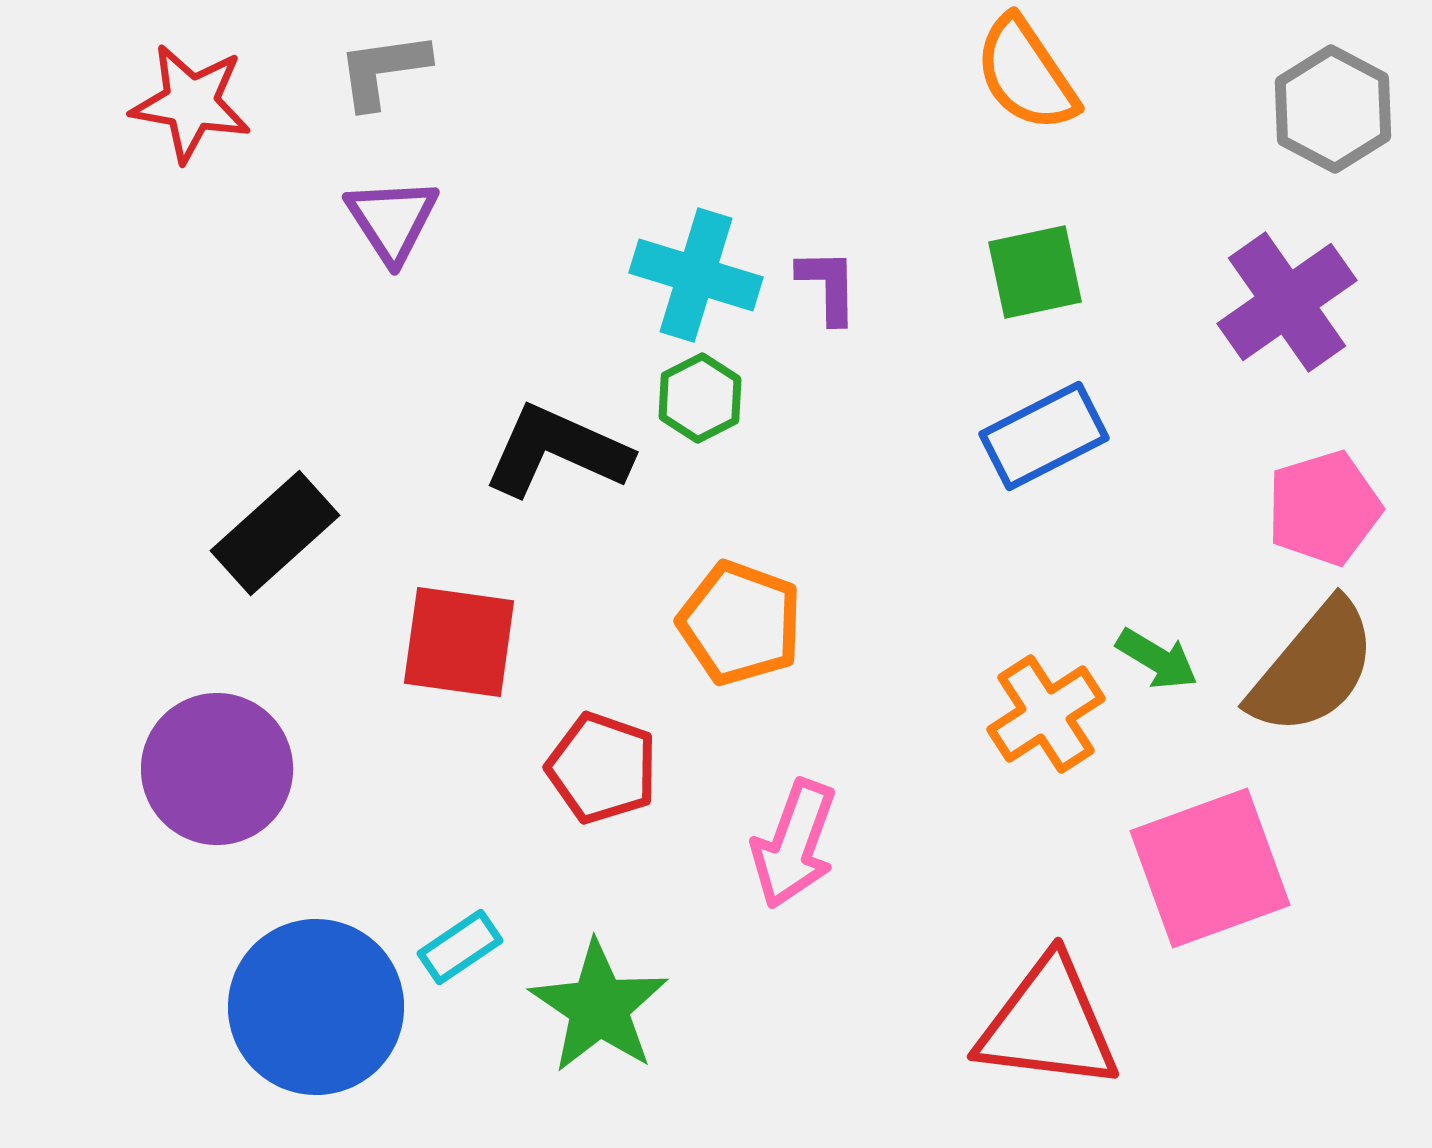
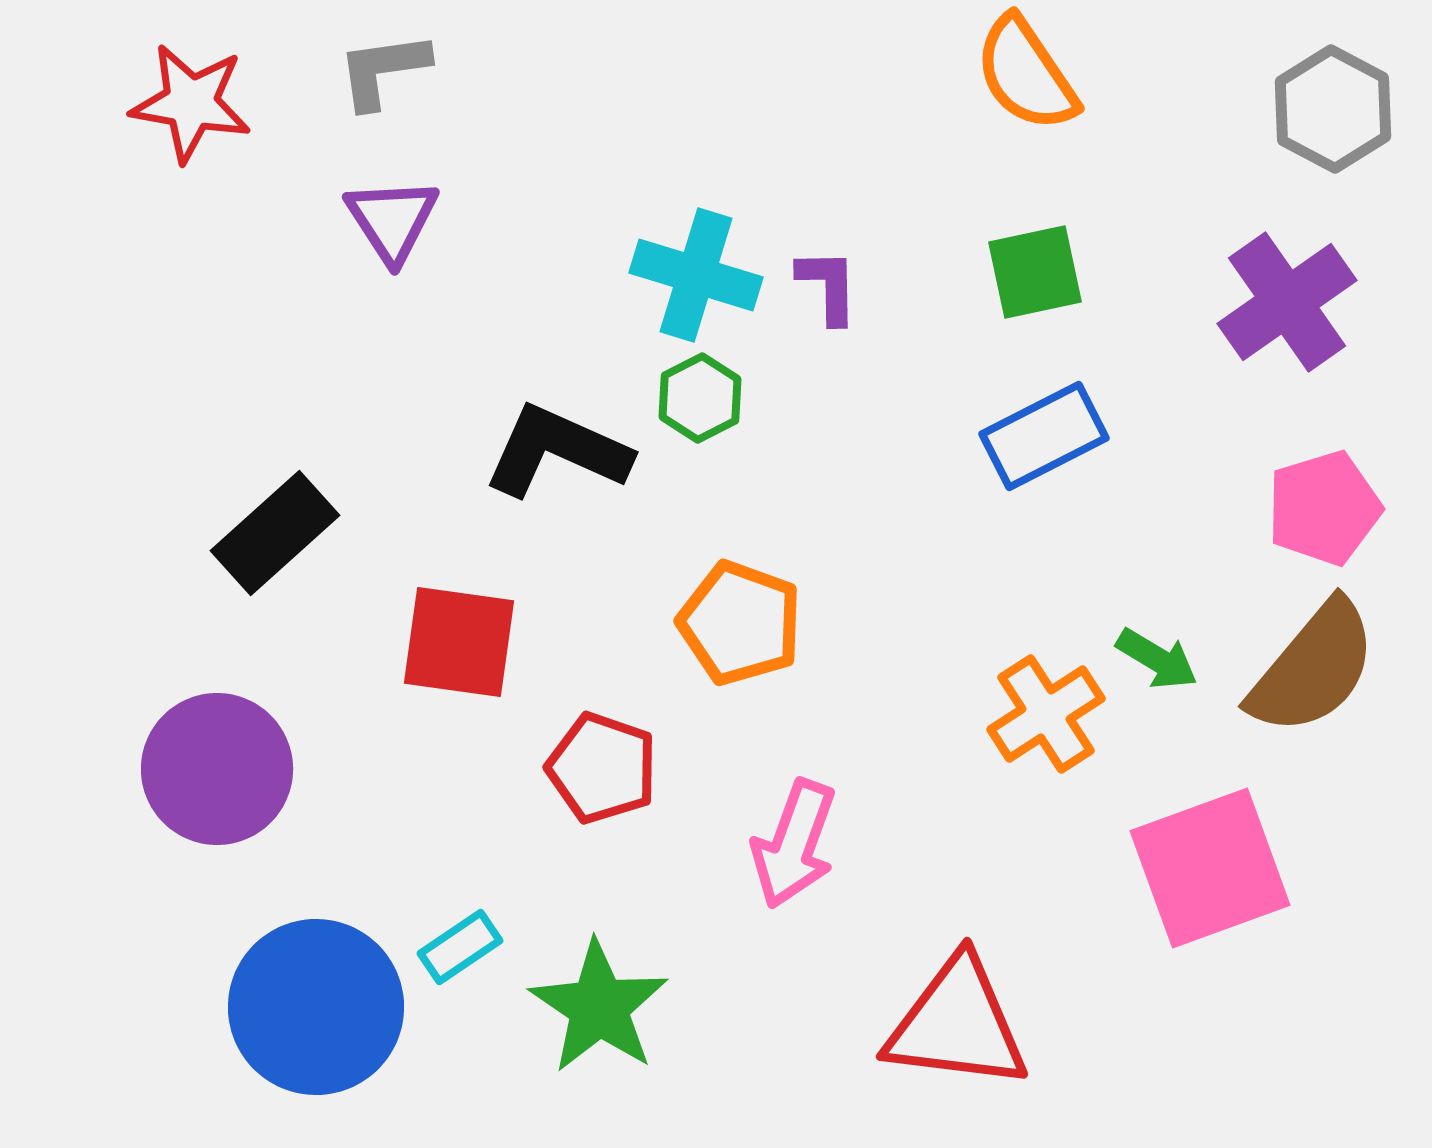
red triangle: moved 91 px left
